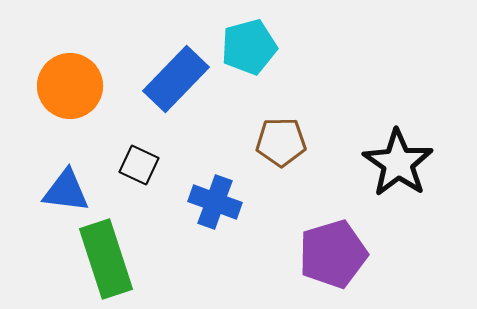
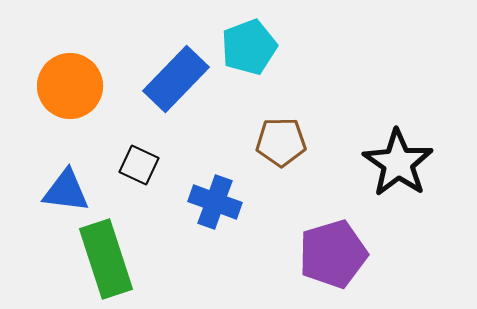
cyan pentagon: rotated 6 degrees counterclockwise
